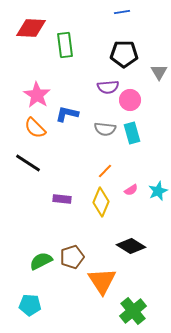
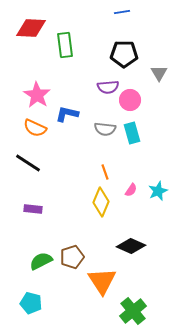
gray triangle: moved 1 px down
orange semicircle: rotated 20 degrees counterclockwise
orange line: moved 1 px down; rotated 63 degrees counterclockwise
pink semicircle: rotated 24 degrees counterclockwise
purple rectangle: moved 29 px left, 10 px down
black diamond: rotated 8 degrees counterclockwise
cyan pentagon: moved 1 px right, 2 px up; rotated 10 degrees clockwise
